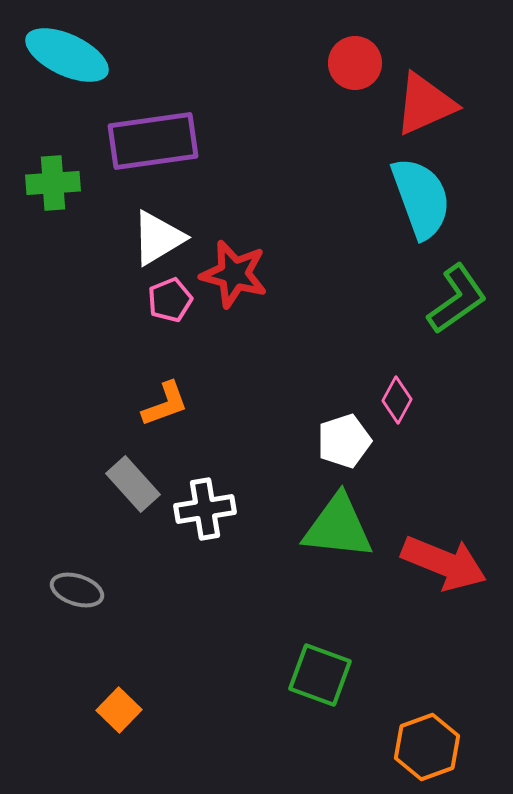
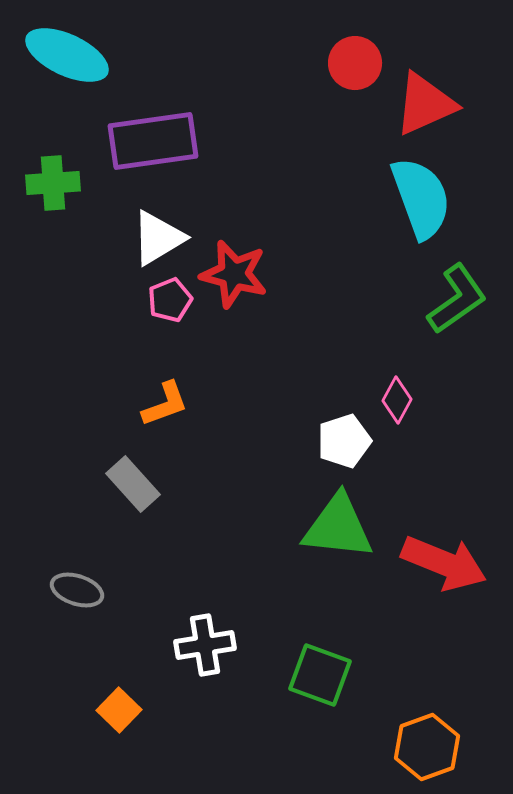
white cross: moved 136 px down
